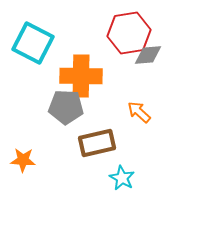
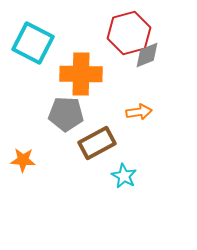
red hexagon: rotated 6 degrees counterclockwise
gray diamond: moved 1 px left; rotated 16 degrees counterclockwise
orange cross: moved 2 px up
gray pentagon: moved 7 px down
orange arrow: rotated 130 degrees clockwise
brown rectangle: rotated 15 degrees counterclockwise
cyan star: moved 2 px right, 2 px up
